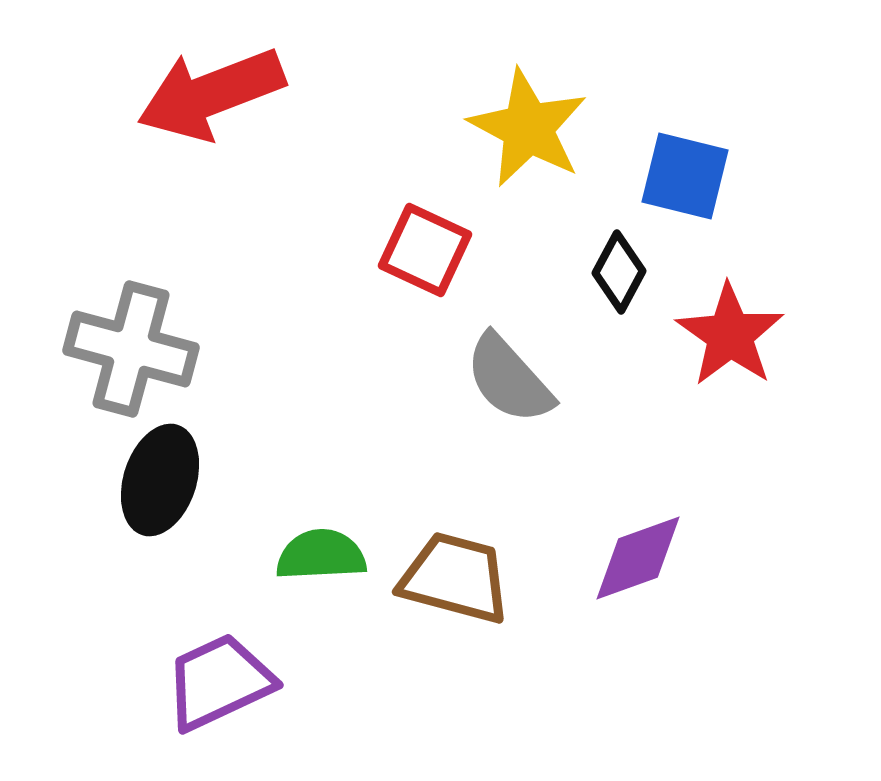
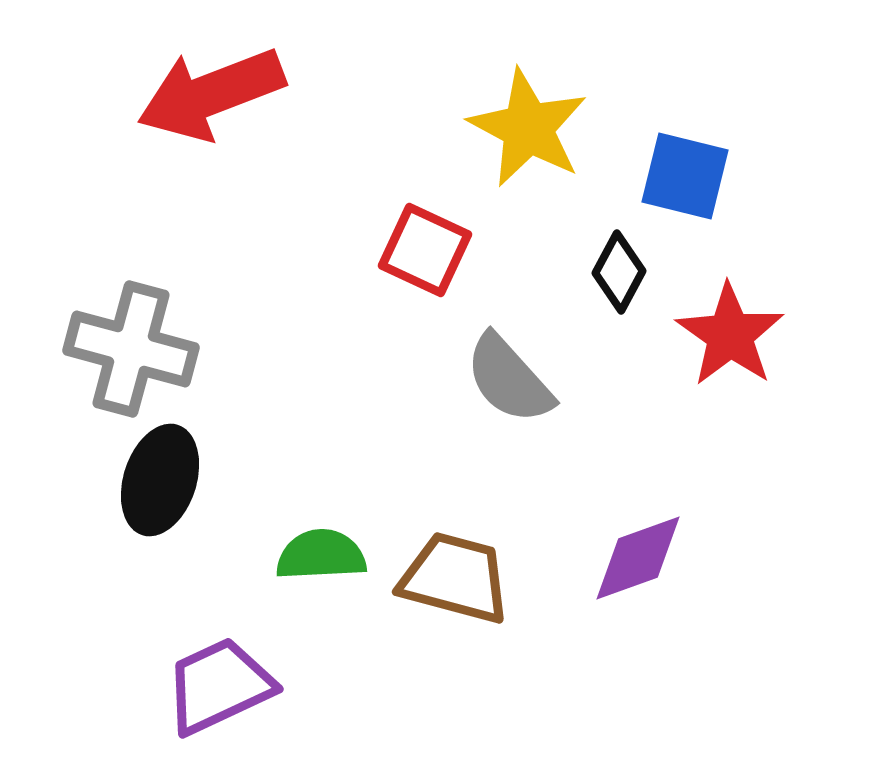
purple trapezoid: moved 4 px down
